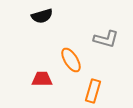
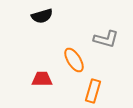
orange ellipse: moved 3 px right
